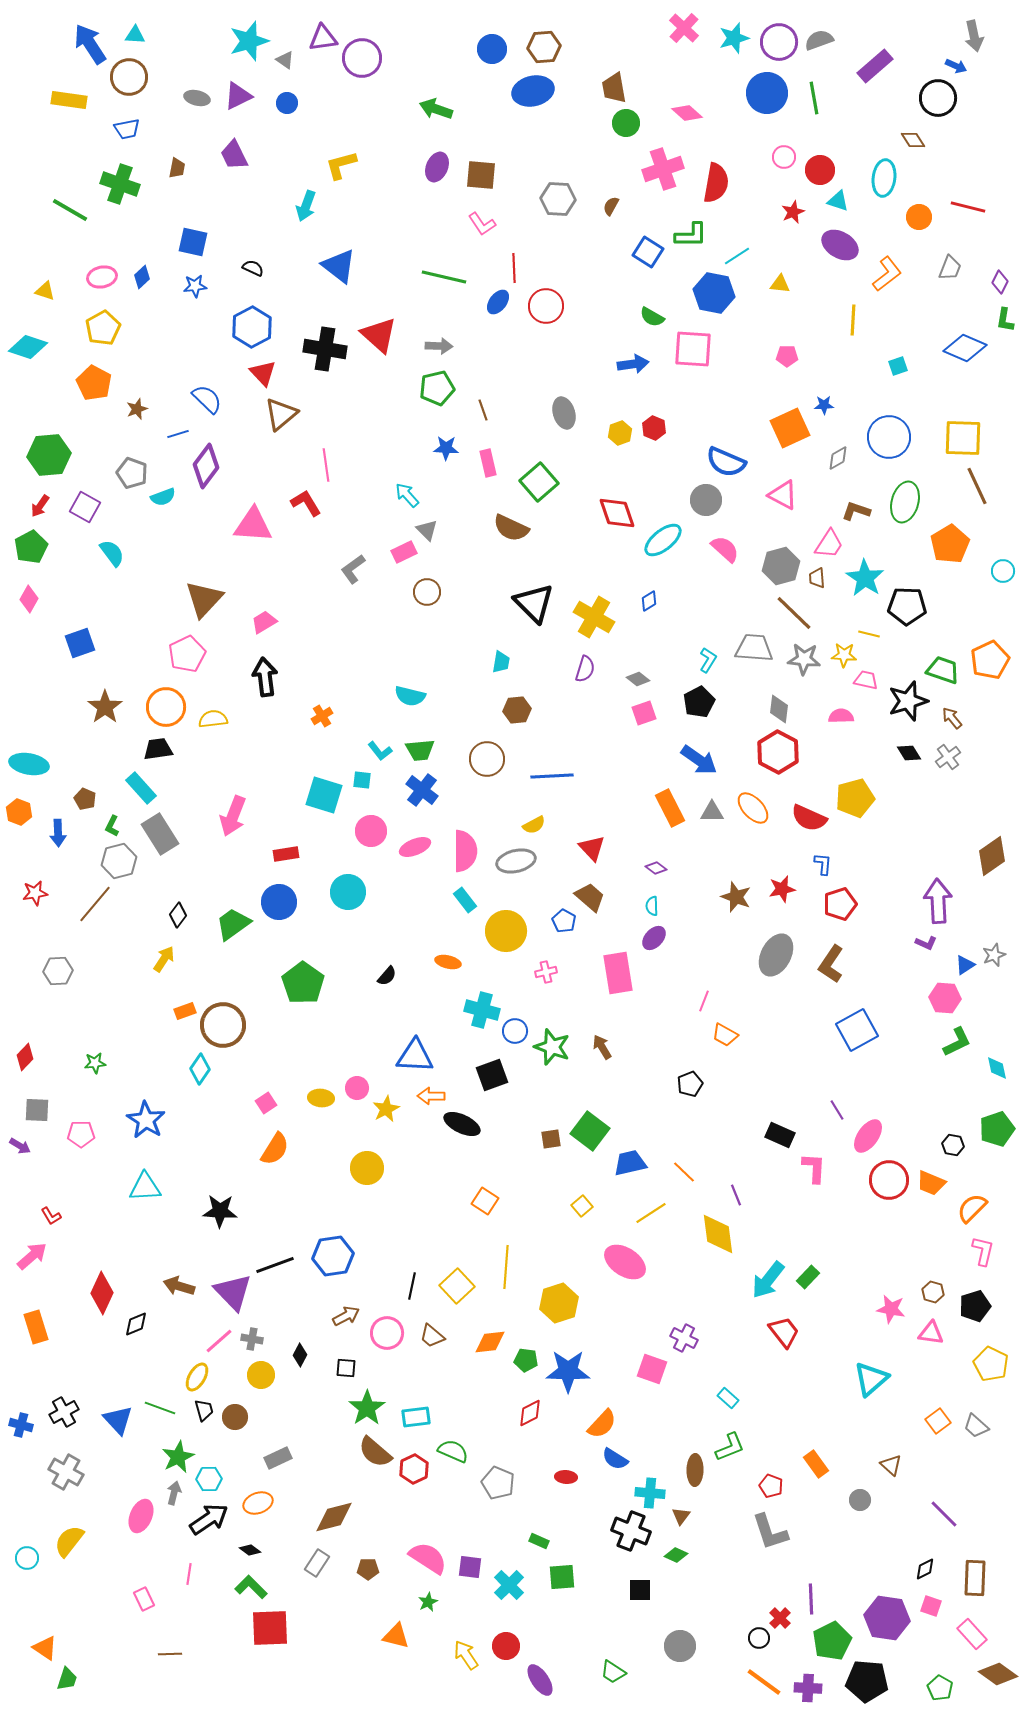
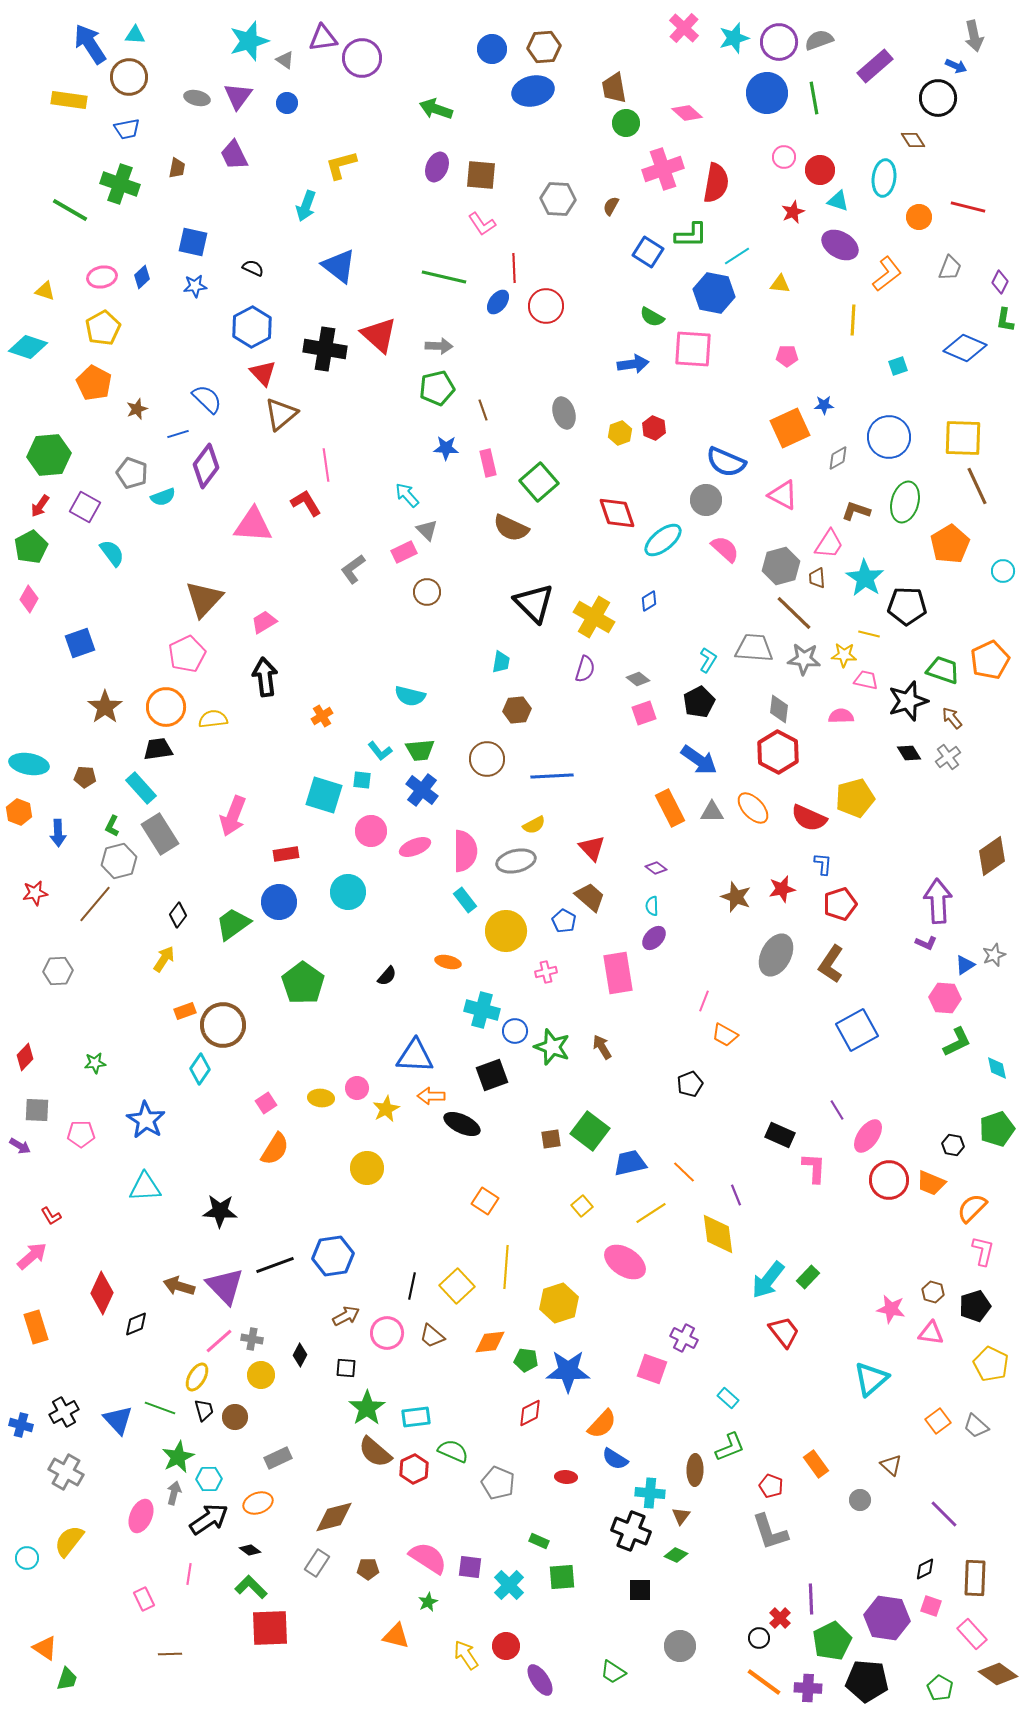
purple triangle at (238, 96): rotated 28 degrees counterclockwise
brown pentagon at (85, 799): moved 22 px up; rotated 20 degrees counterclockwise
purple triangle at (233, 1292): moved 8 px left, 6 px up
